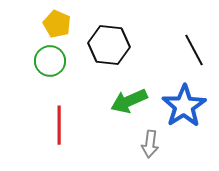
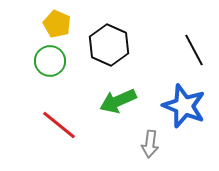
black hexagon: rotated 18 degrees clockwise
green arrow: moved 11 px left
blue star: rotated 18 degrees counterclockwise
red line: rotated 51 degrees counterclockwise
